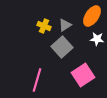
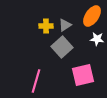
yellow cross: moved 2 px right; rotated 24 degrees counterclockwise
pink square: rotated 20 degrees clockwise
pink line: moved 1 px left, 1 px down
